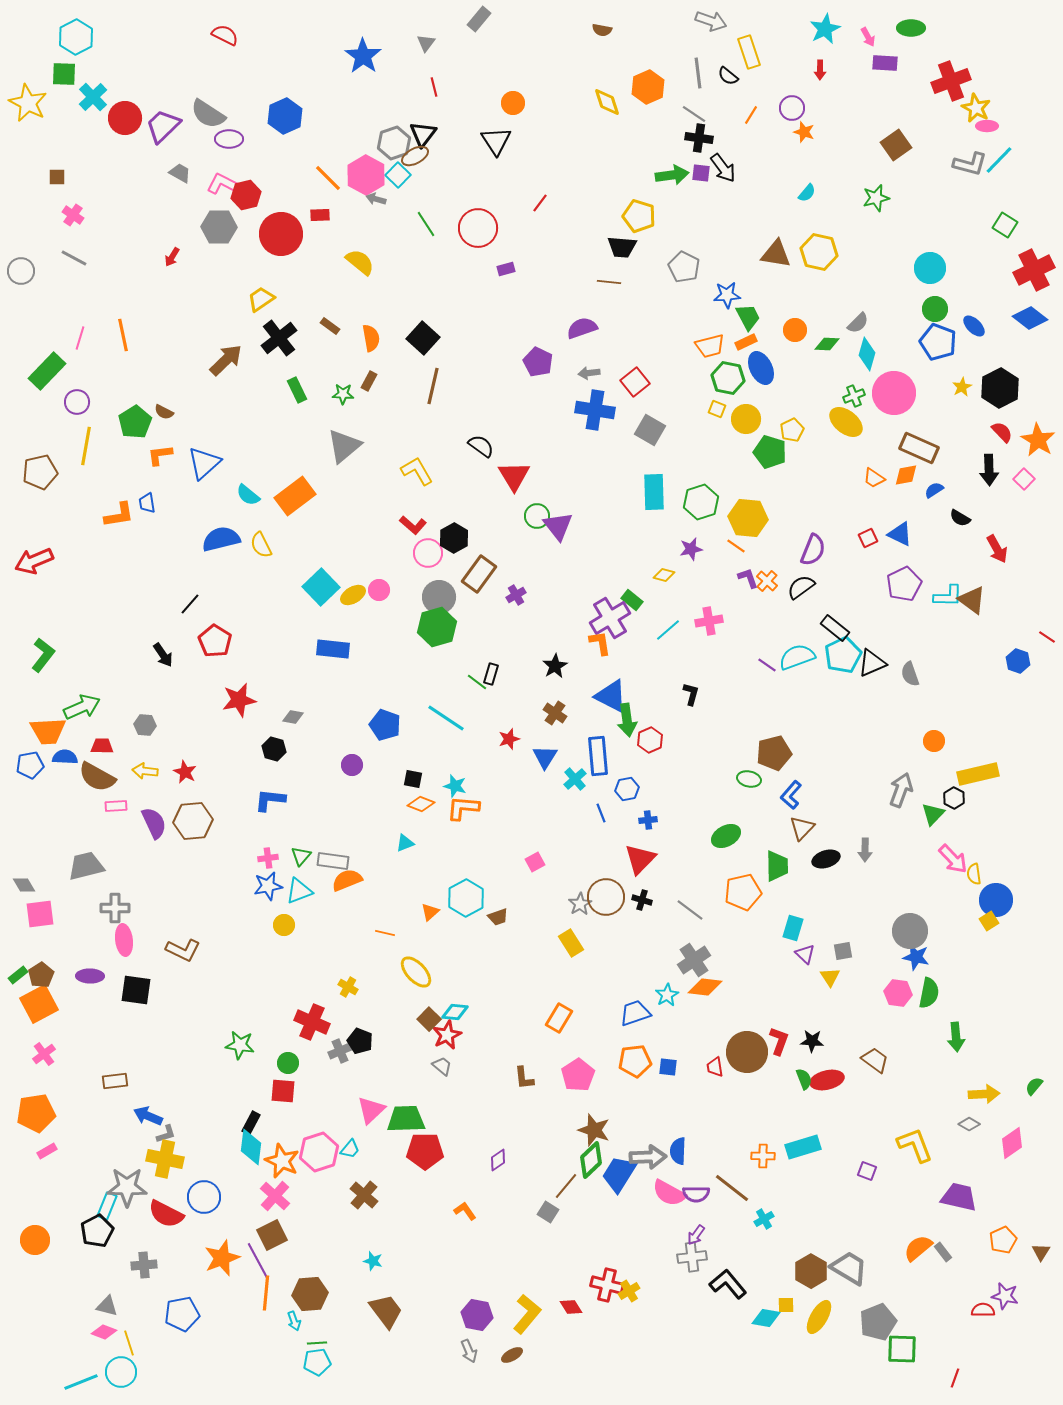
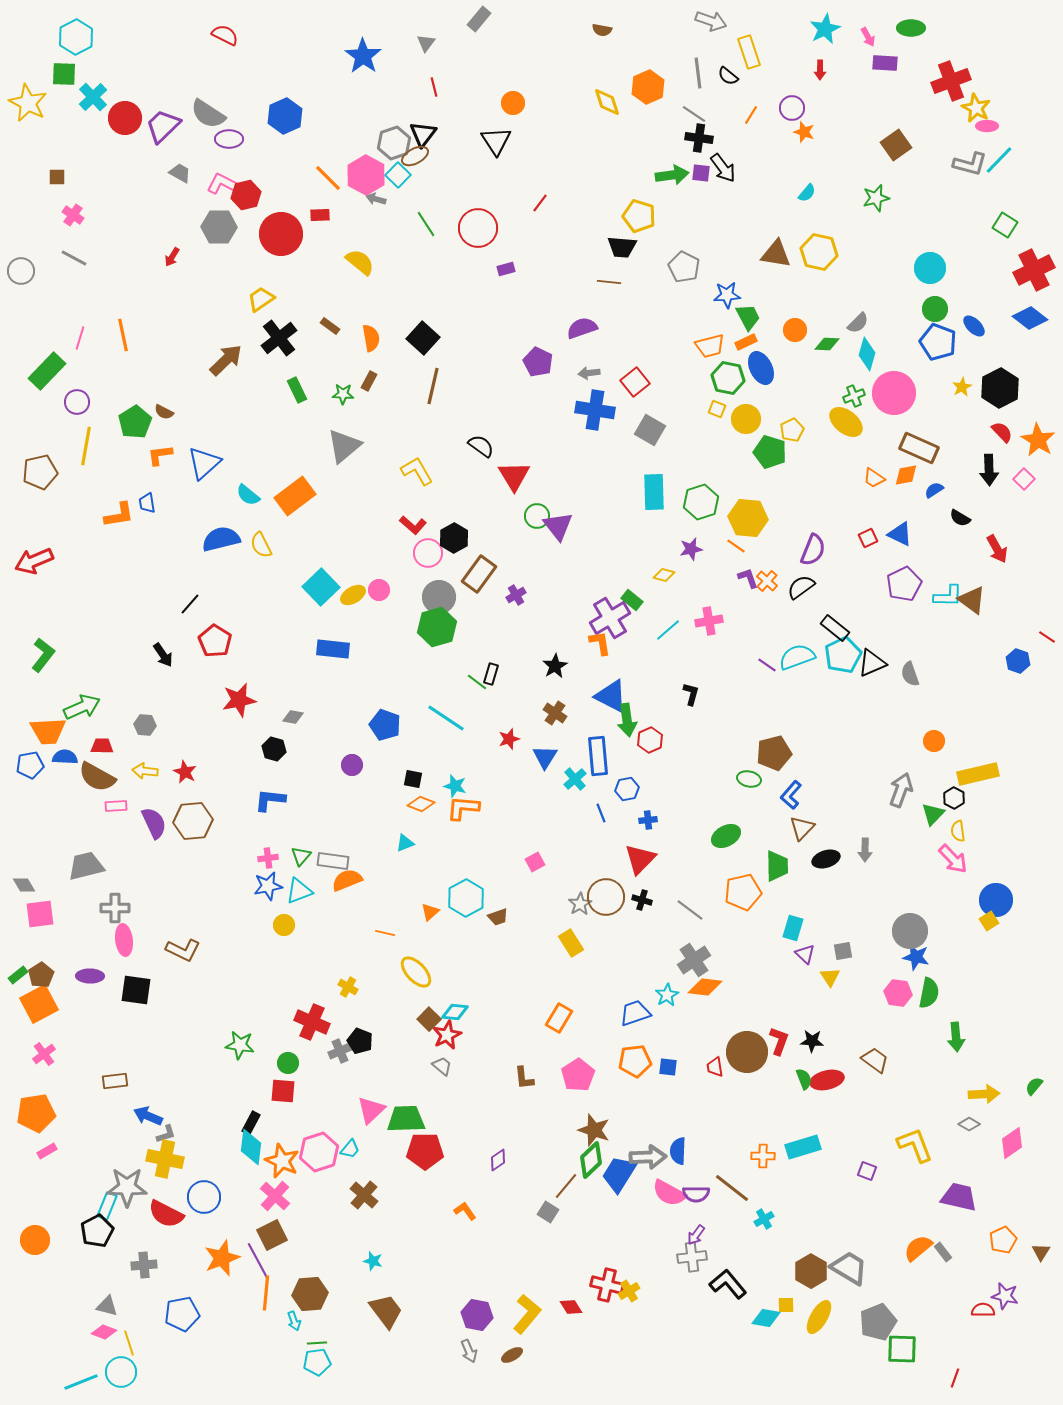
yellow semicircle at (974, 874): moved 16 px left, 43 px up
